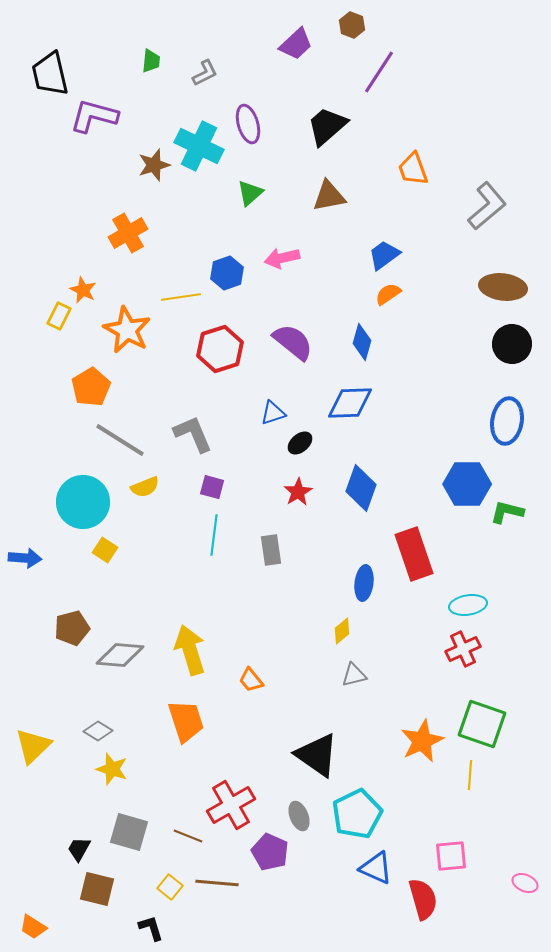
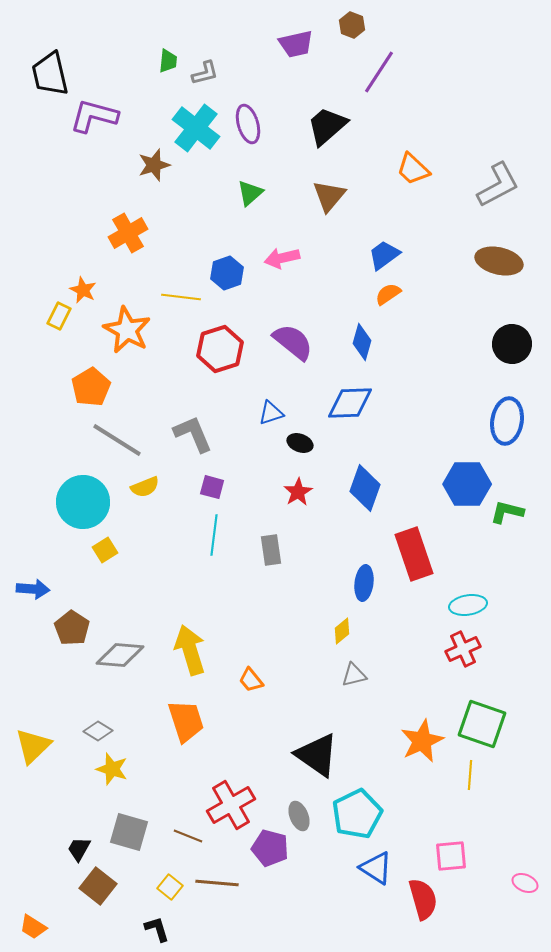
purple trapezoid at (296, 44): rotated 30 degrees clockwise
green trapezoid at (151, 61): moved 17 px right
gray L-shape at (205, 73): rotated 12 degrees clockwise
cyan cross at (199, 146): moved 3 px left, 18 px up; rotated 12 degrees clockwise
orange trapezoid at (413, 169): rotated 27 degrees counterclockwise
brown triangle at (329, 196): rotated 39 degrees counterclockwise
gray L-shape at (487, 206): moved 11 px right, 21 px up; rotated 12 degrees clockwise
brown ellipse at (503, 287): moved 4 px left, 26 px up; rotated 6 degrees clockwise
yellow line at (181, 297): rotated 15 degrees clockwise
blue triangle at (273, 413): moved 2 px left
gray line at (120, 440): moved 3 px left
black ellipse at (300, 443): rotated 60 degrees clockwise
blue diamond at (361, 488): moved 4 px right
yellow square at (105, 550): rotated 25 degrees clockwise
blue arrow at (25, 558): moved 8 px right, 31 px down
brown pentagon at (72, 628): rotated 24 degrees counterclockwise
purple pentagon at (270, 852): moved 4 px up; rotated 9 degrees counterclockwise
blue triangle at (376, 868): rotated 9 degrees clockwise
brown square at (97, 889): moved 1 px right, 3 px up; rotated 24 degrees clockwise
black L-shape at (151, 928): moved 6 px right, 1 px down
